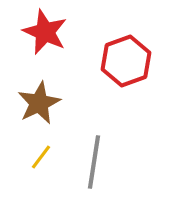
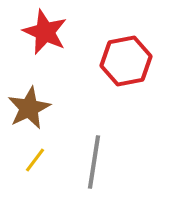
red hexagon: rotated 9 degrees clockwise
brown star: moved 10 px left, 5 px down
yellow line: moved 6 px left, 3 px down
